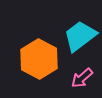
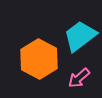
pink arrow: moved 3 px left
